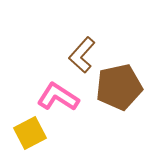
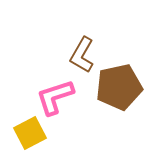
brown L-shape: rotated 12 degrees counterclockwise
pink L-shape: moved 3 px left; rotated 51 degrees counterclockwise
